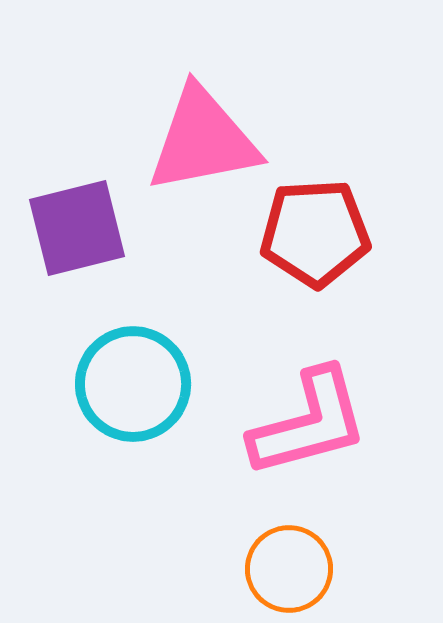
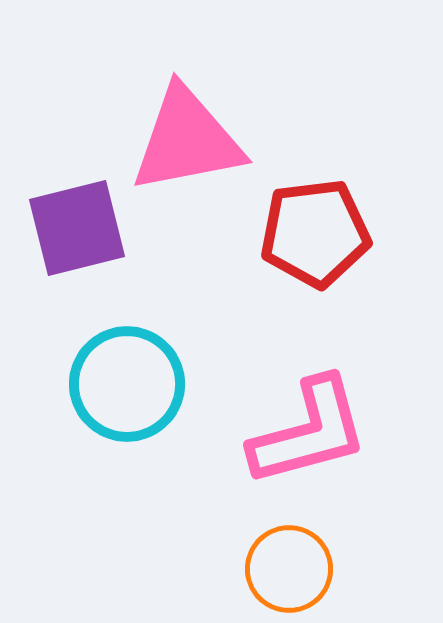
pink triangle: moved 16 px left
red pentagon: rotated 4 degrees counterclockwise
cyan circle: moved 6 px left
pink L-shape: moved 9 px down
